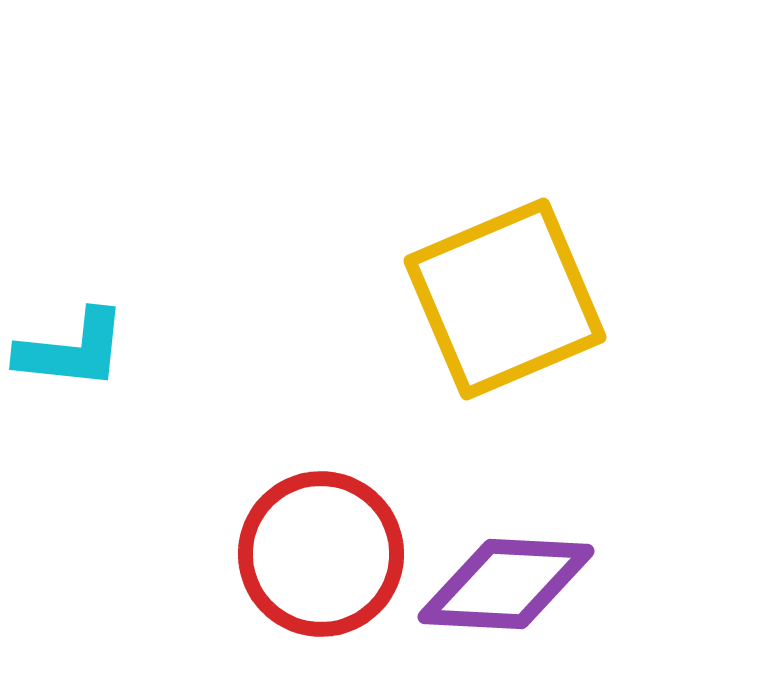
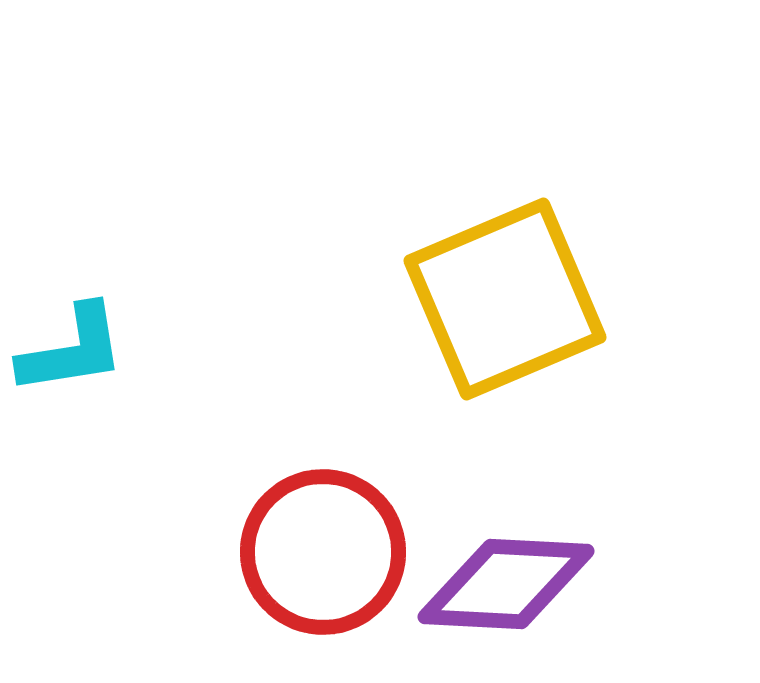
cyan L-shape: rotated 15 degrees counterclockwise
red circle: moved 2 px right, 2 px up
